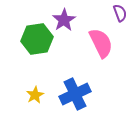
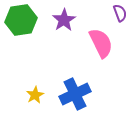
green hexagon: moved 16 px left, 19 px up
